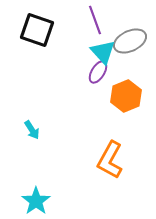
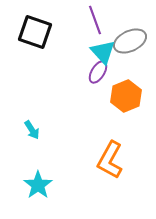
black square: moved 2 px left, 2 px down
cyan star: moved 2 px right, 16 px up
